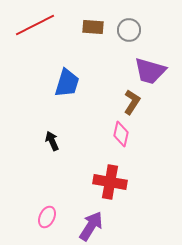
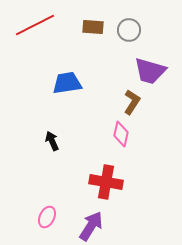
blue trapezoid: rotated 116 degrees counterclockwise
red cross: moved 4 px left
